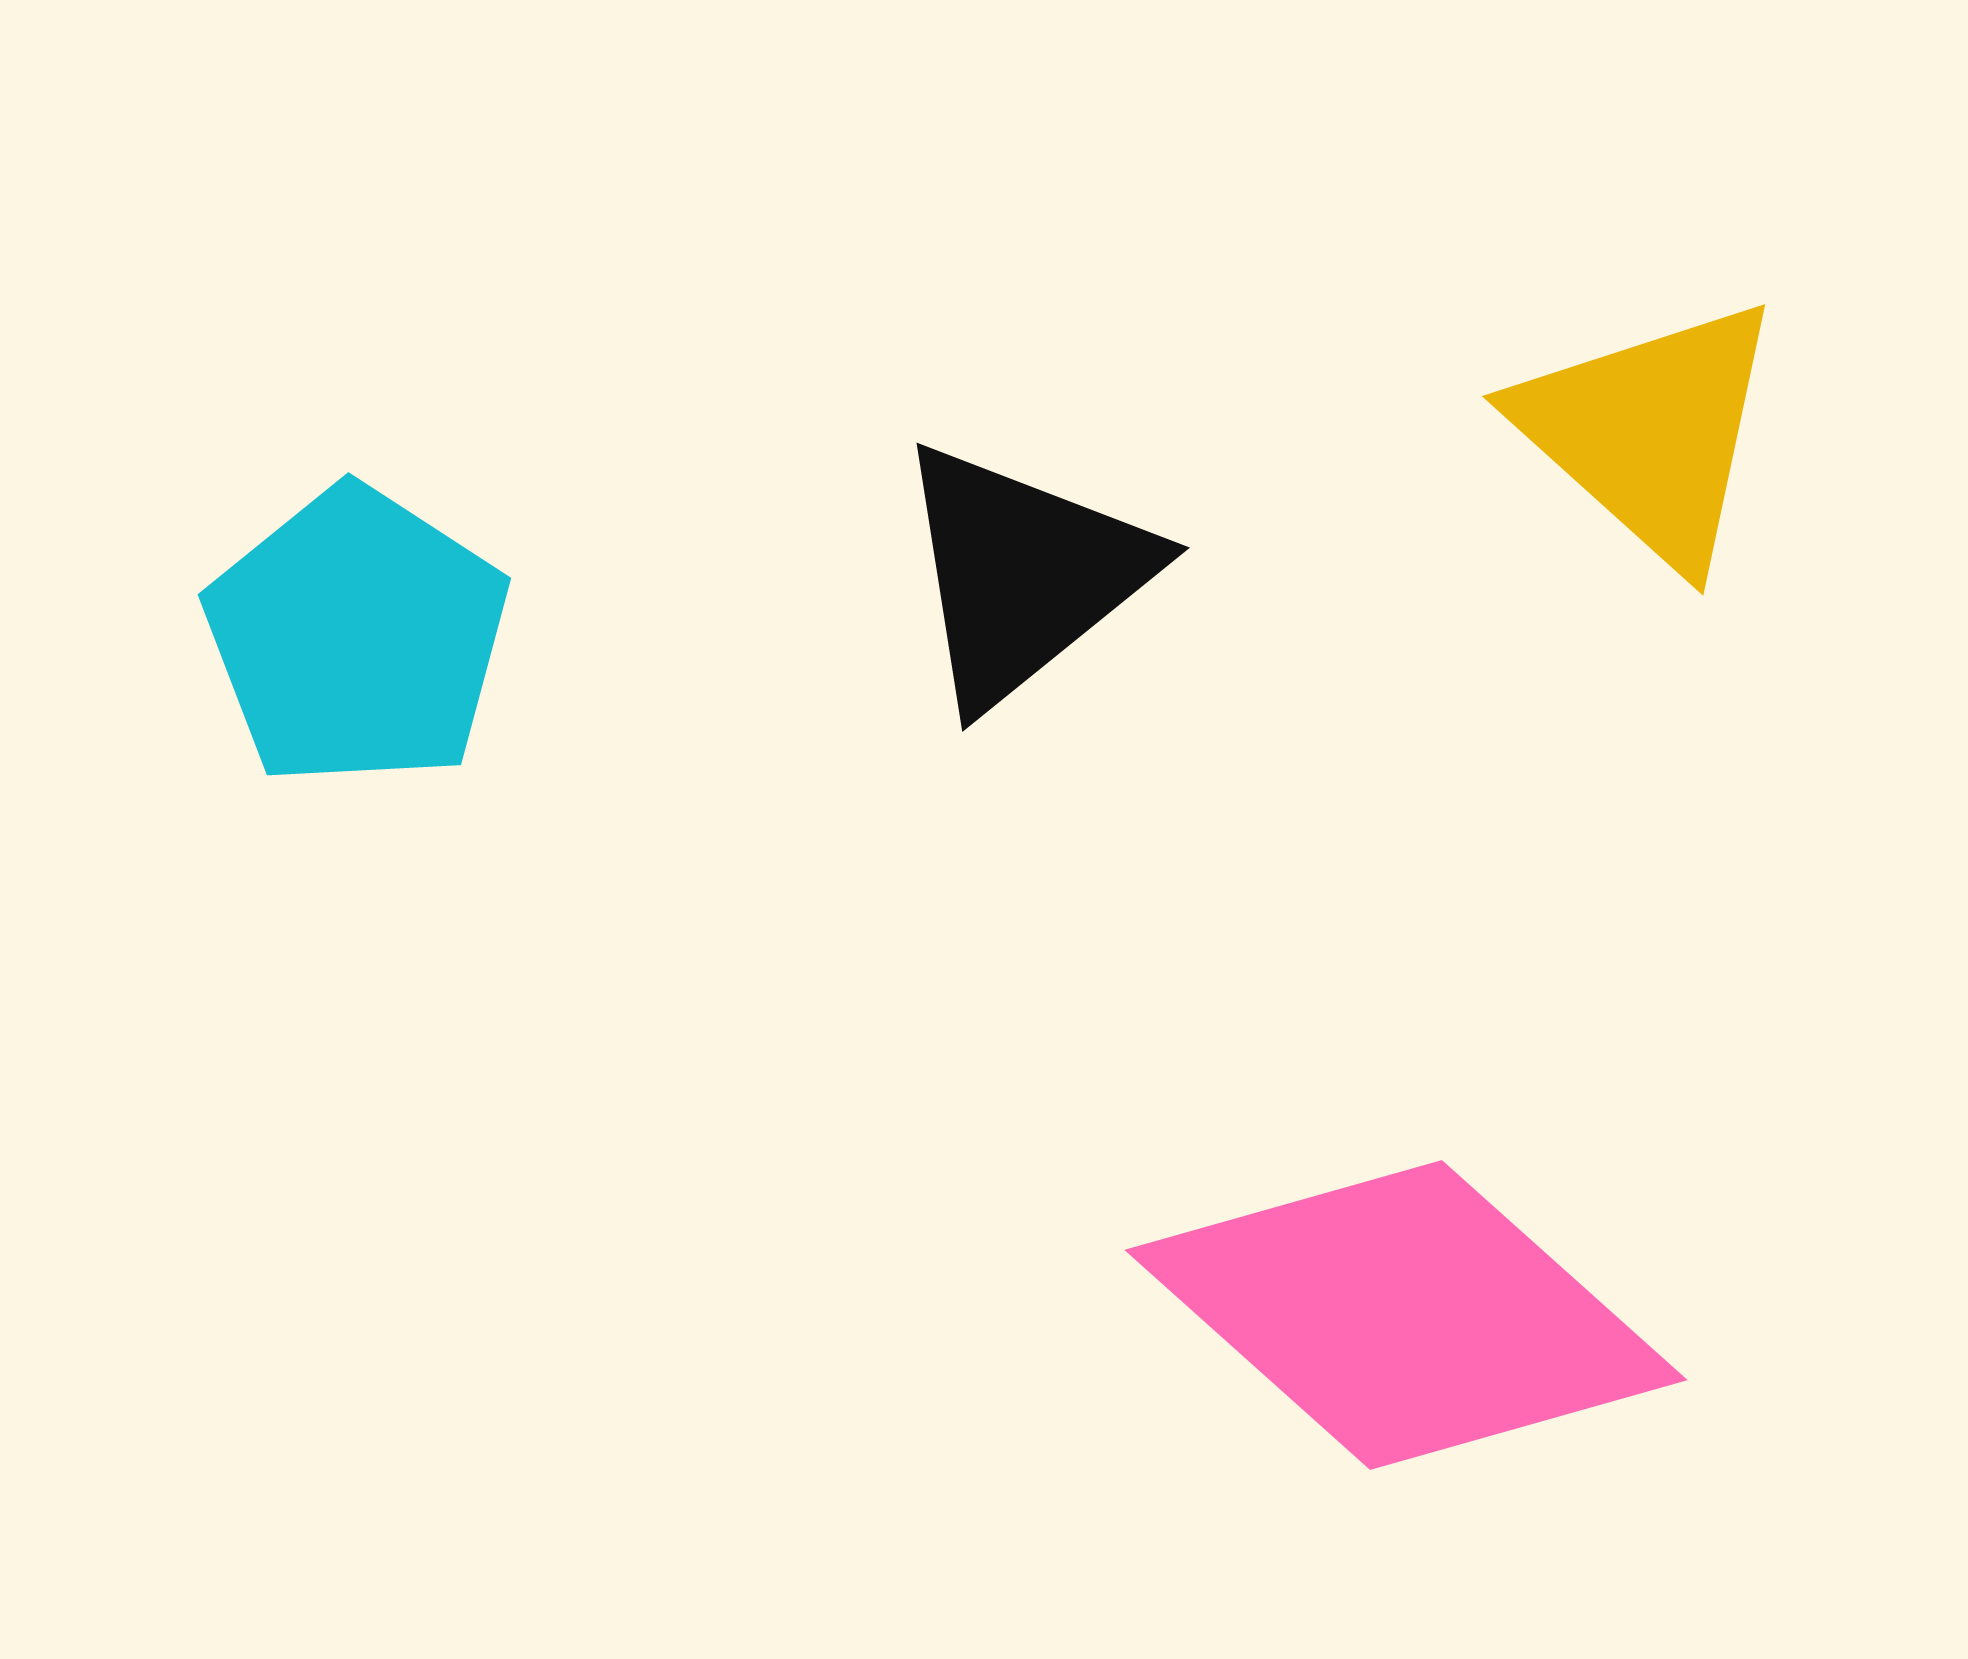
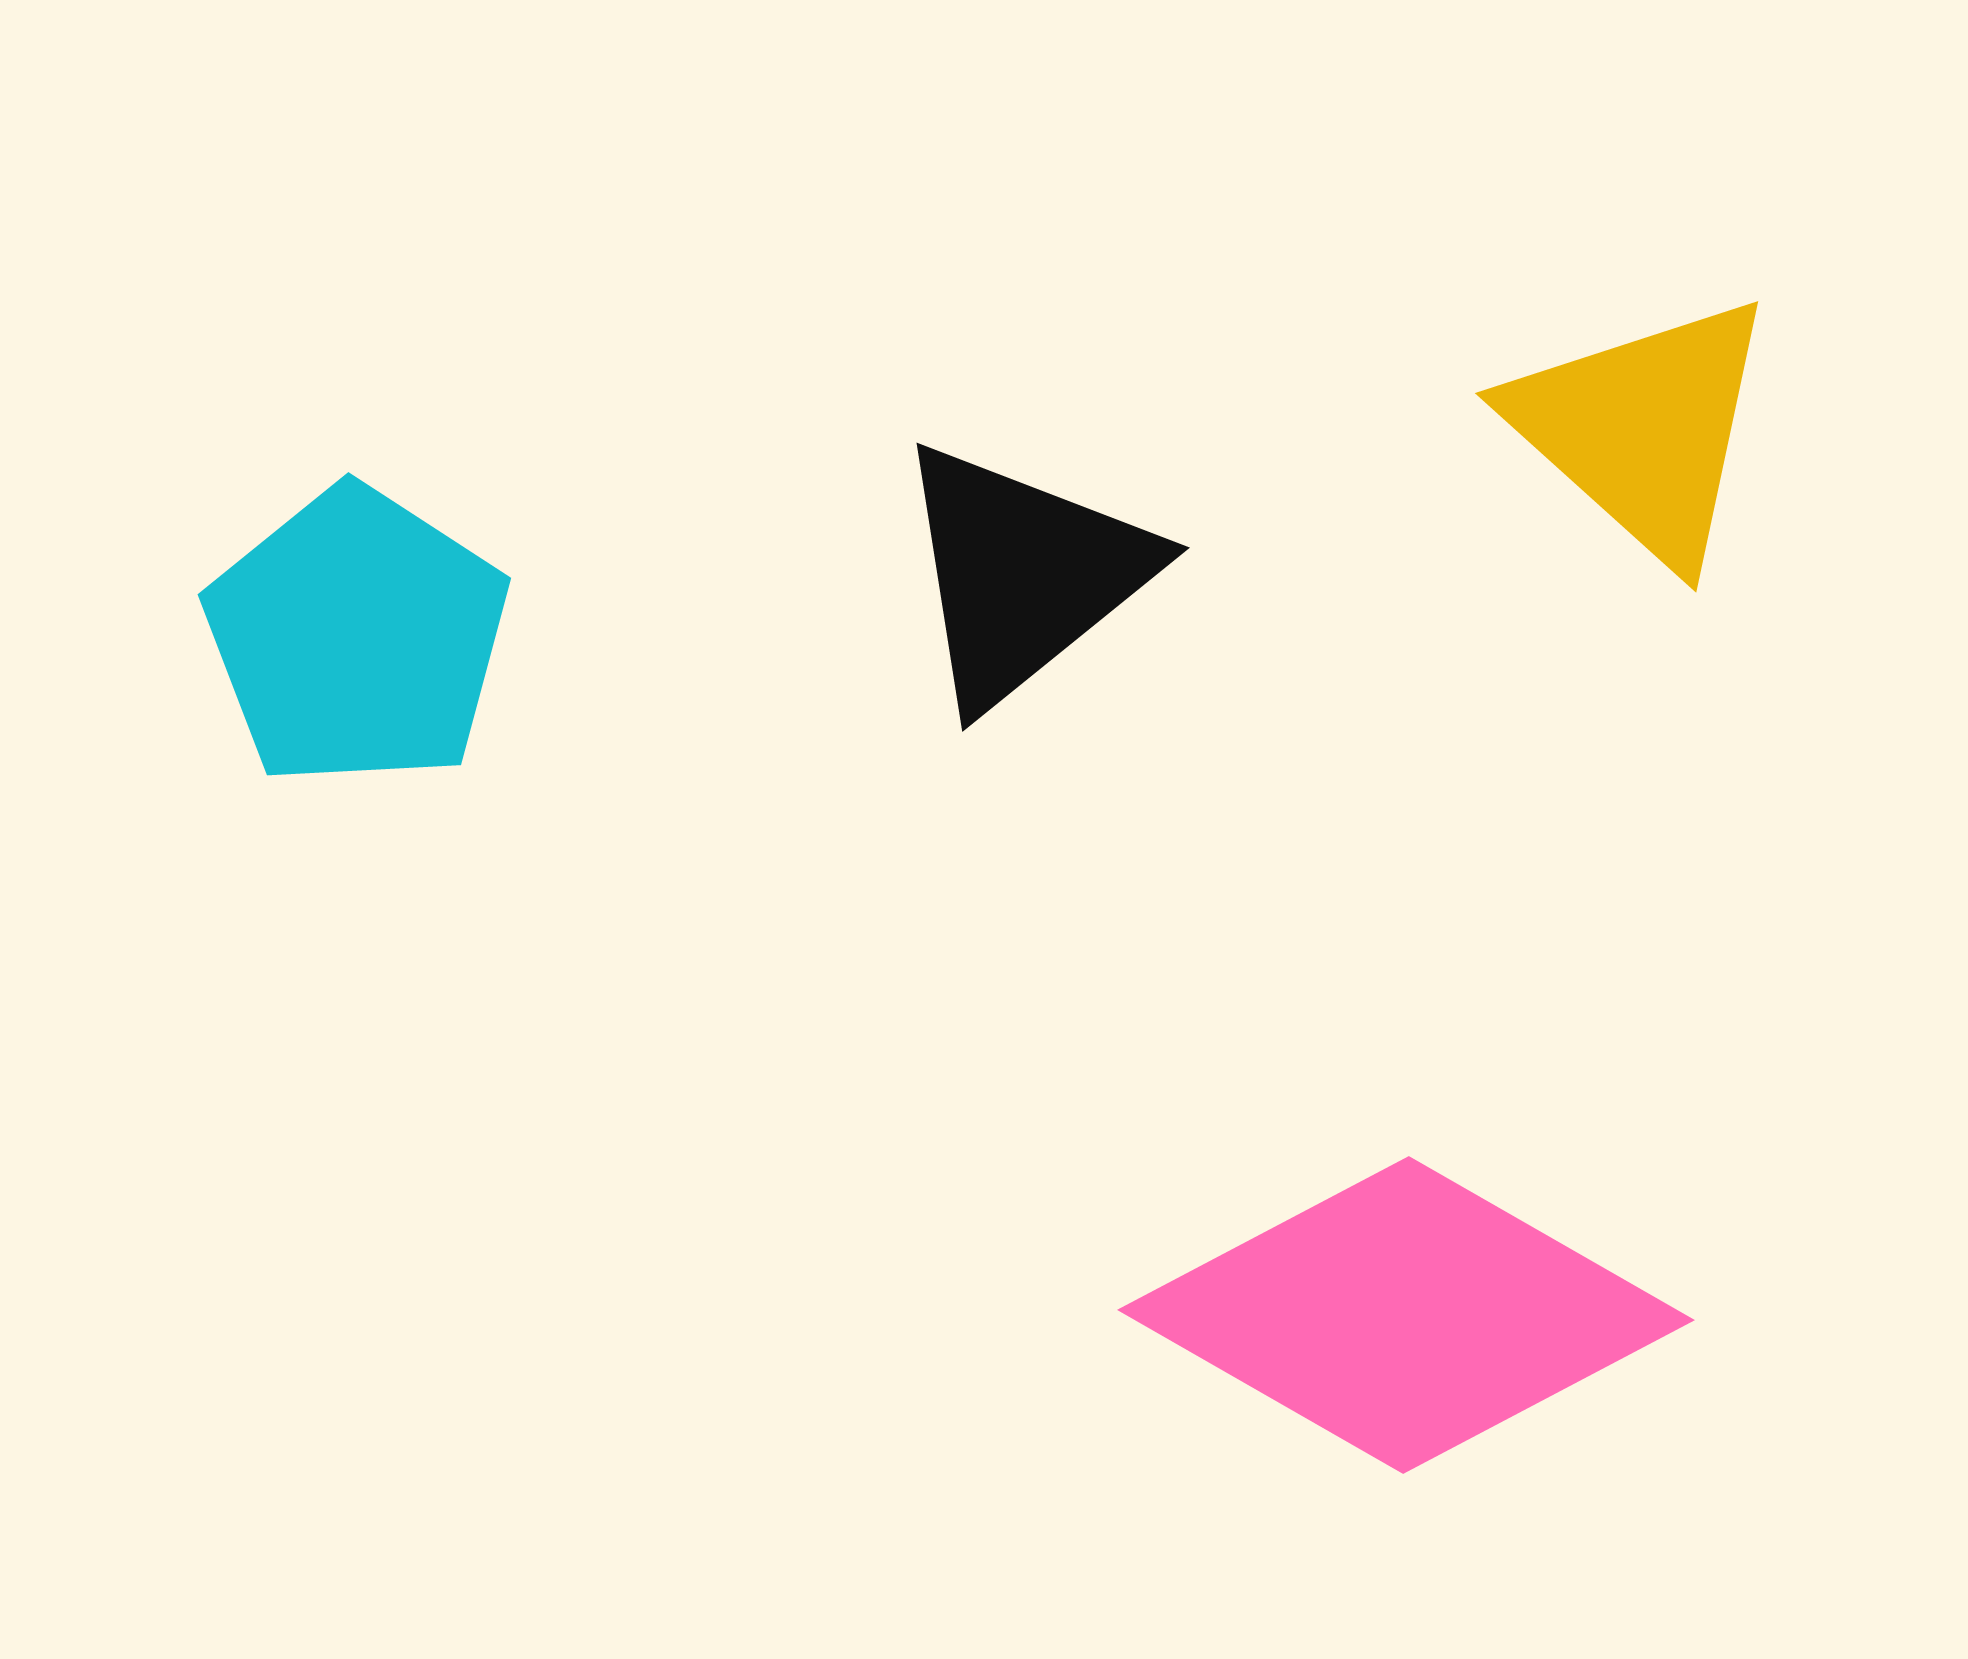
yellow triangle: moved 7 px left, 3 px up
pink diamond: rotated 12 degrees counterclockwise
